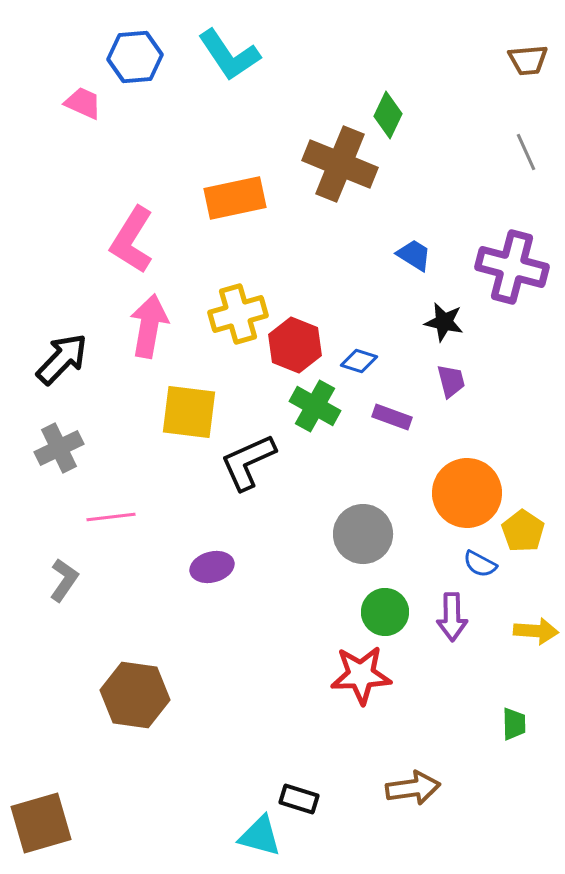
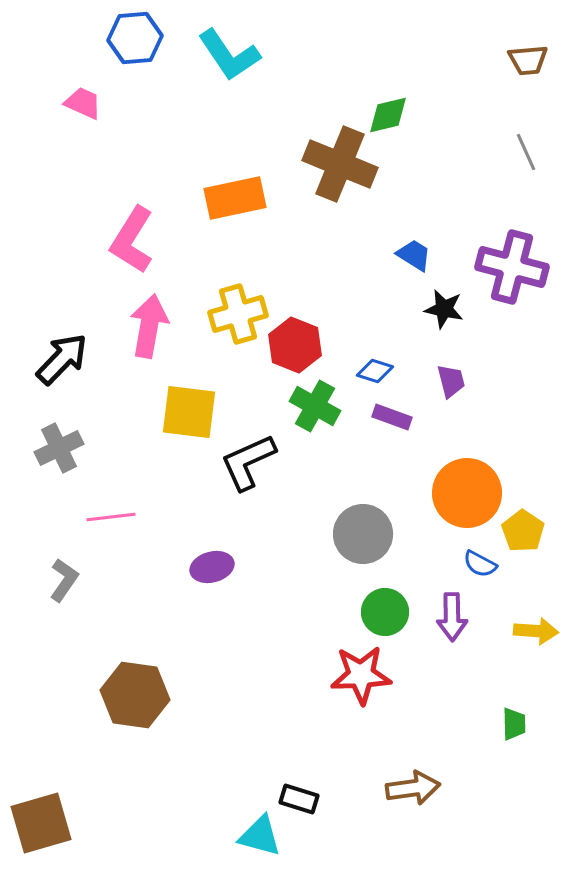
blue hexagon: moved 19 px up
green diamond: rotated 51 degrees clockwise
black star: moved 13 px up
blue diamond: moved 16 px right, 10 px down
